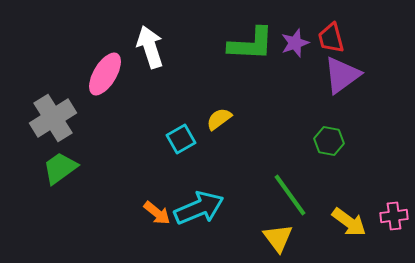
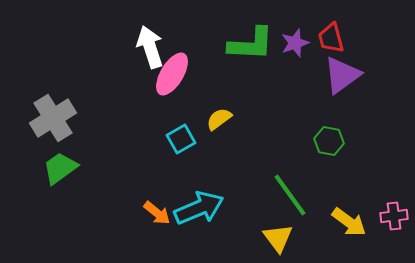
pink ellipse: moved 67 px right
